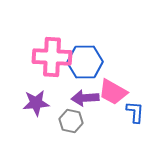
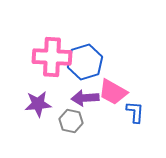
blue hexagon: rotated 16 degrees counterclockwise
purple star: moved 2 px right, 1 px down
